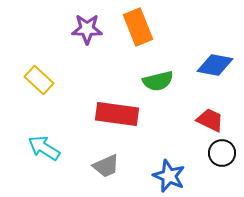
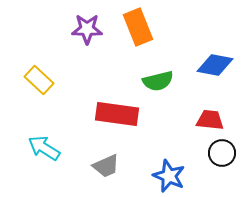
red trapezoid: rotated 20 degrees counterclockwise
